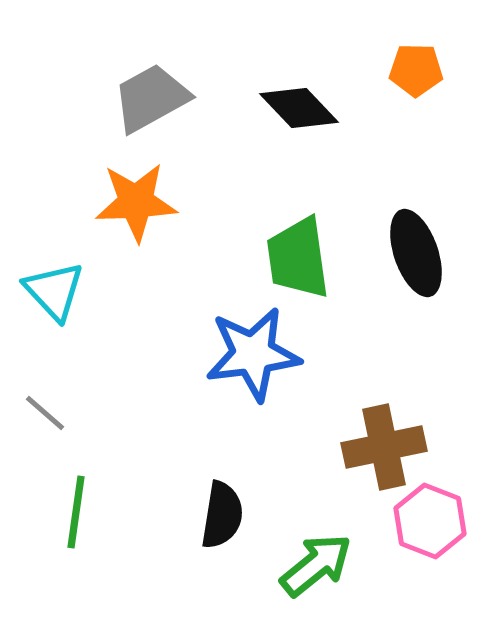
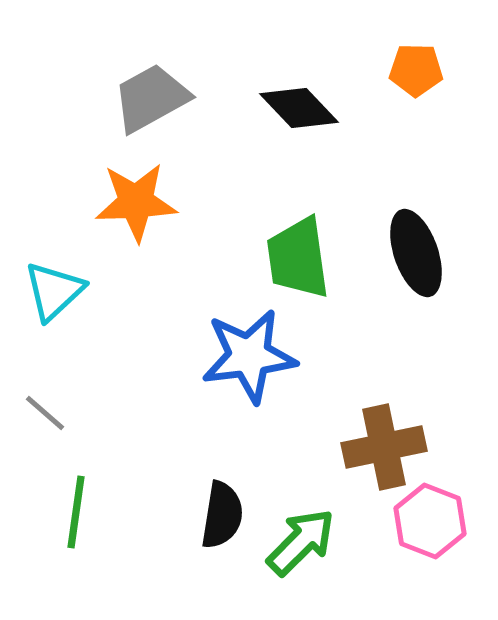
cyan triangle: rotated 30 degrees clockwise
blue star: moved 4 px left, 2 px down
green arrow: moved 15 px left, 23 px up; rotated 6 degrees counterclockwise
